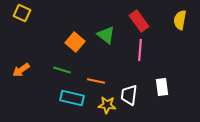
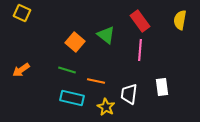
red rectangle: moved 1 px right
green line: moved 5 px right
white trapezoid: moved 1 px up
yellow star: moved 1 px left, 2 px down; rotated 24 degrees clockwise
